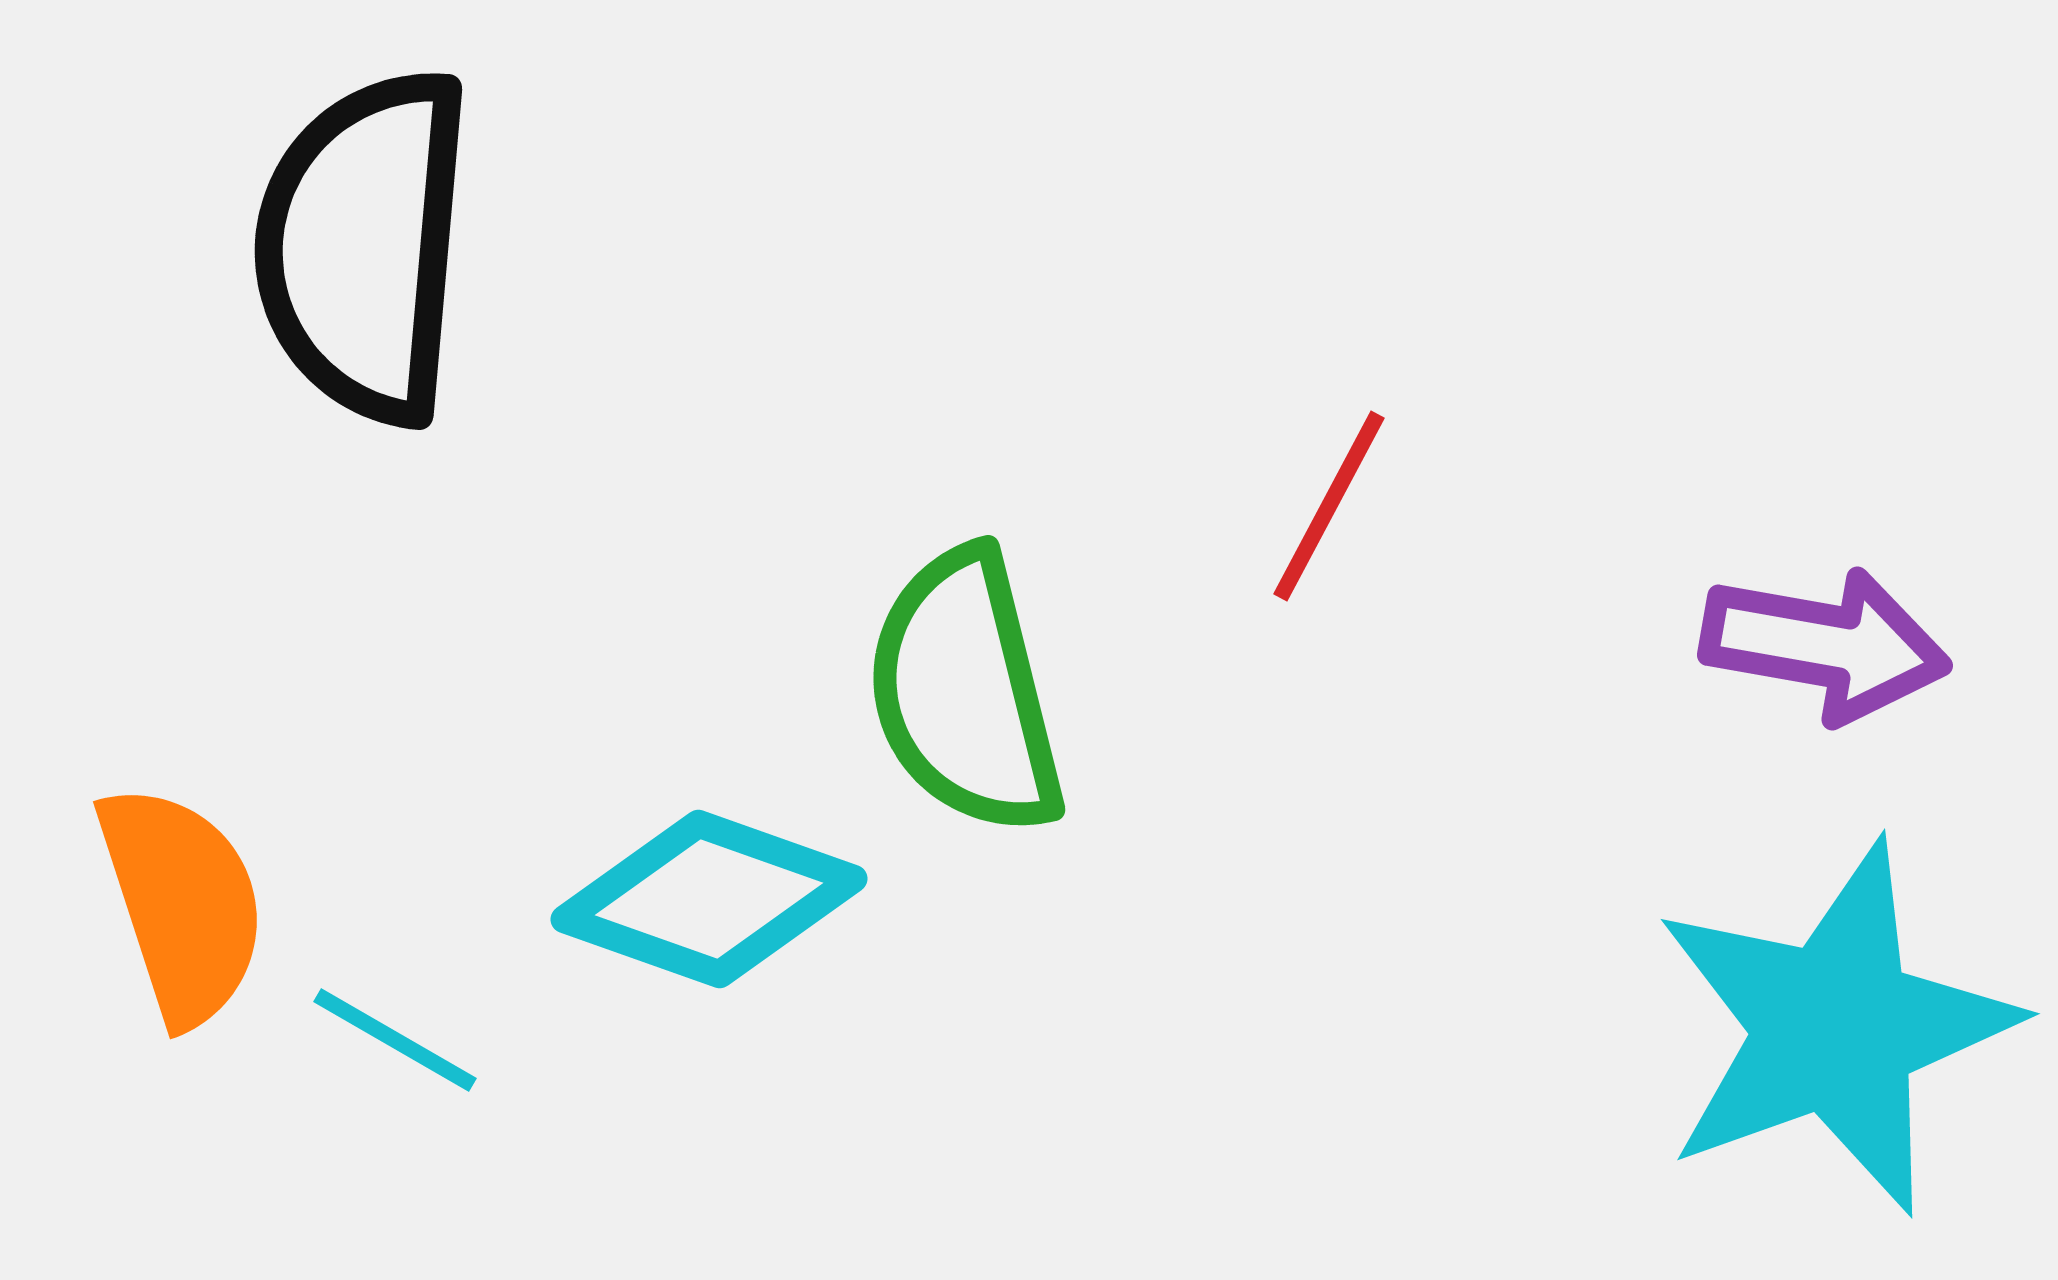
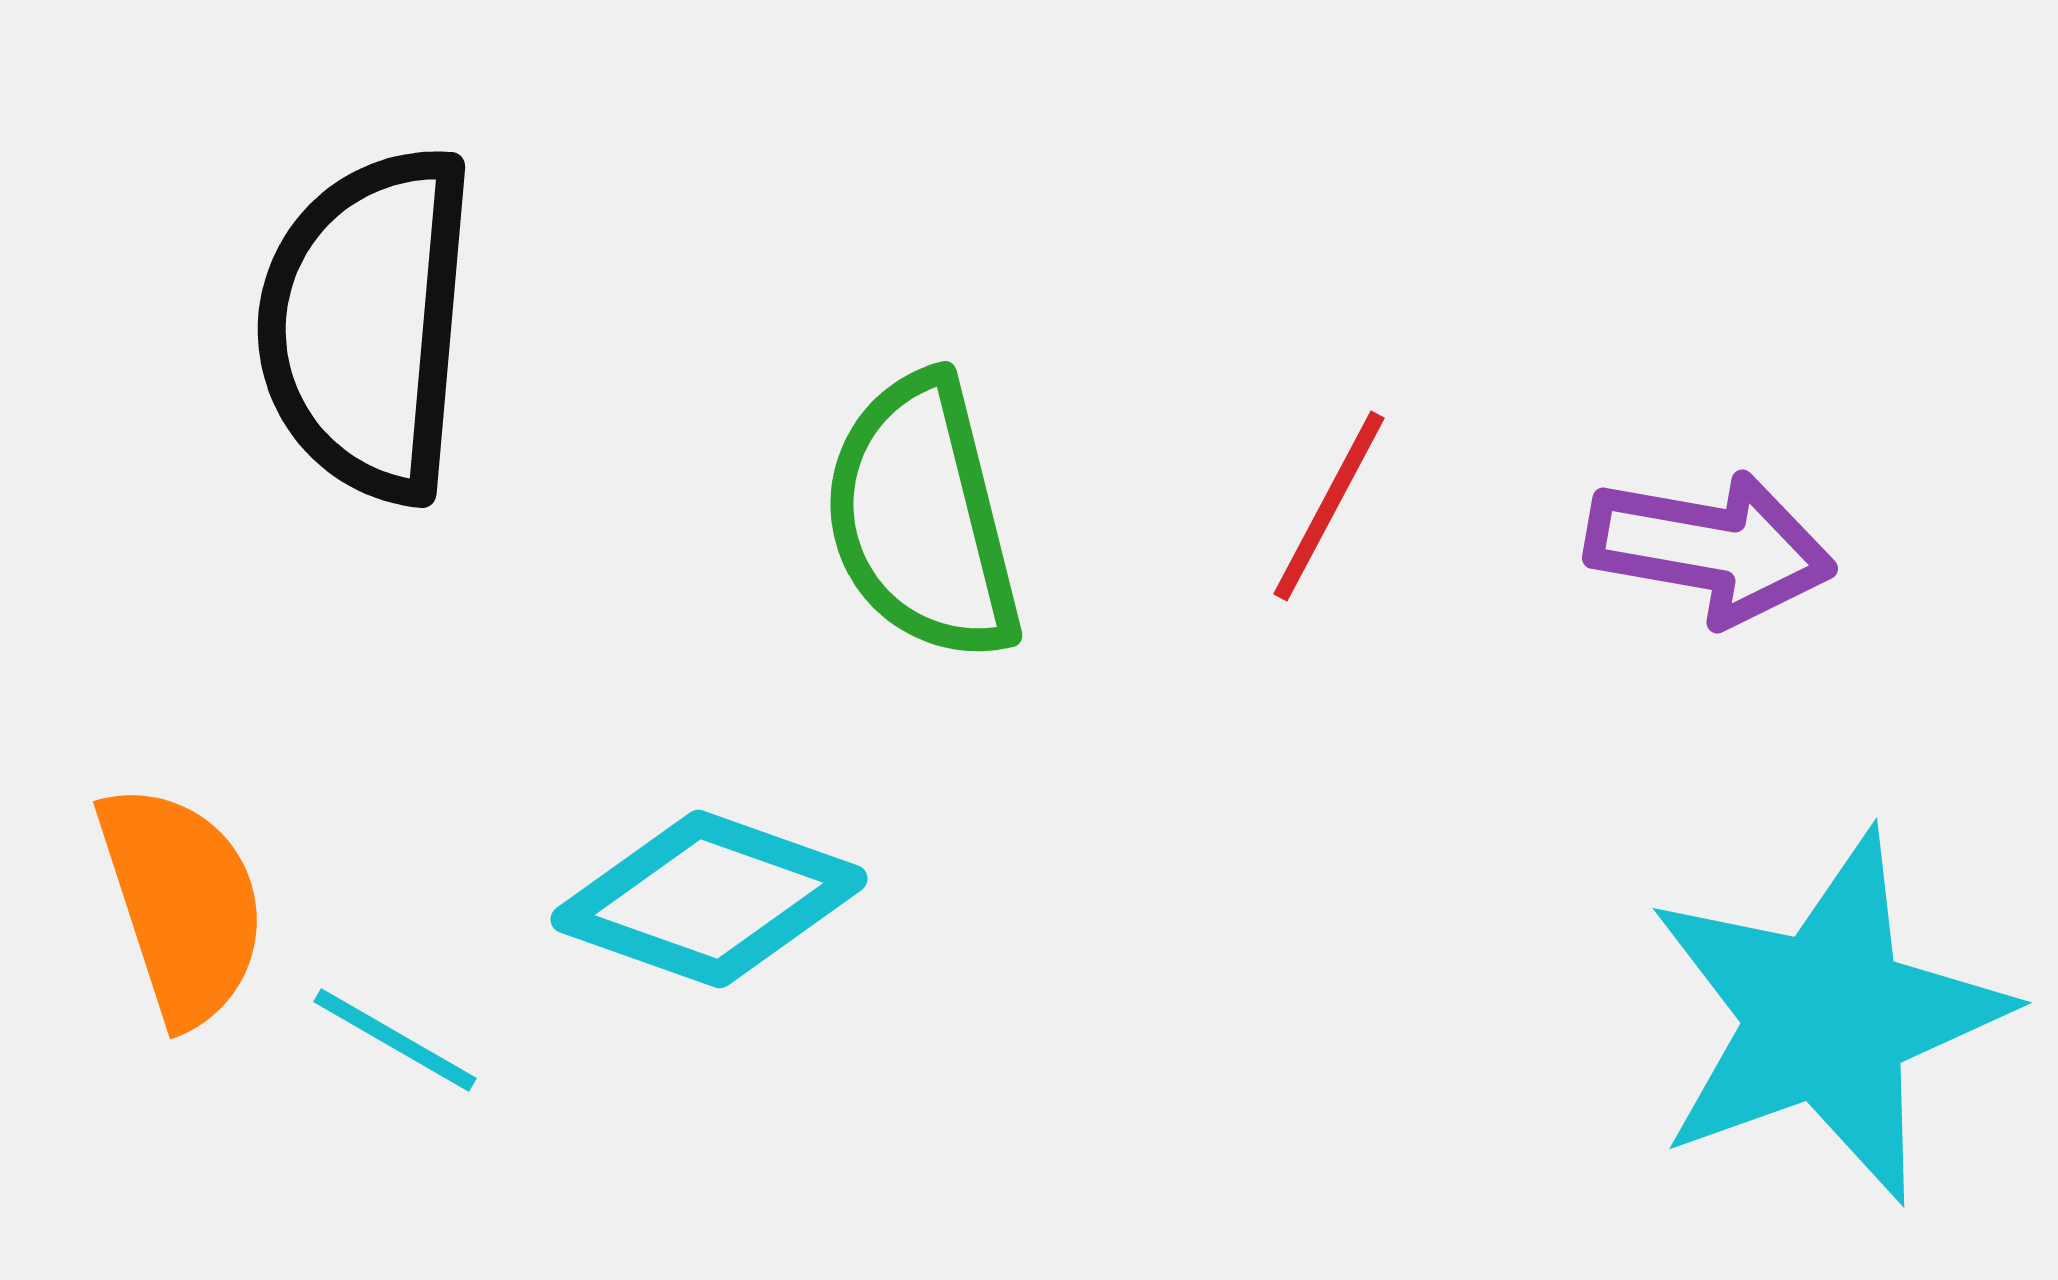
black semicircle: moved 3 px right, 78 px down
purple arrow: moved 115 px left, 97 px up
green semicircle: moved 43 px left, 174 px up
cyan star: moved 8 px left, 11 px up
